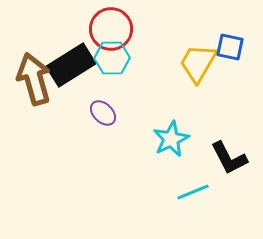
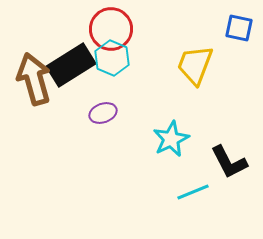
blue square: moved 9 px right, 19 px up
cyan hexagon: rotated 24 degrees clockwise
yellow trapezoid: moved 3 px left, 2 px down; rotated 9 degrees counterclockwise
purple ellipse: rotated 64 degrees counterclockwise
black L-shape: moved 4 px down
